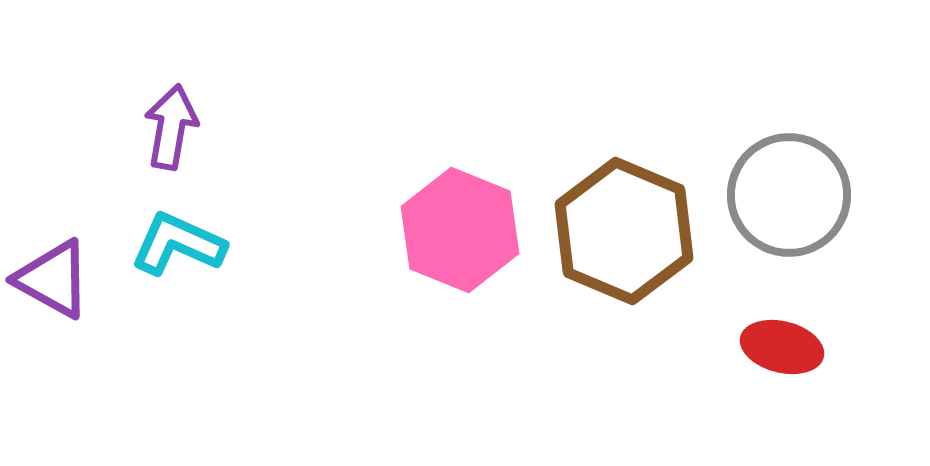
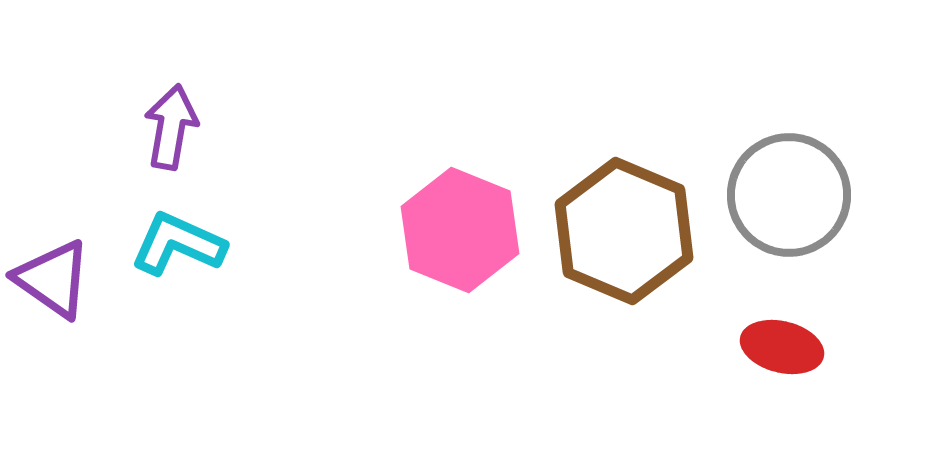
purple triangle: rotated 6 degrees clockwise
